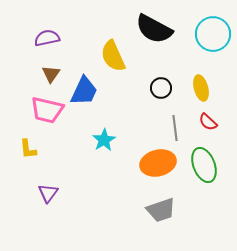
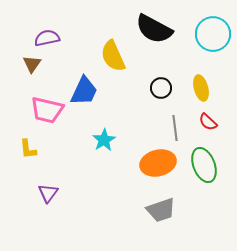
brown triangle: moved 19 px left, 10 px up
